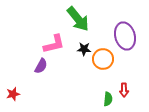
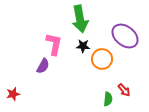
green arrow: moved 2 px right; rotated 28 degrees clockwise
purple ellipse: rotated 36 degrees counterclockwise
pink L-shape: rotated 65 degrees counterclockwise
black star: moved 1 px left, 3 px up
orange circle: moved 1 px left
purple semicircle: moved 2 px right
red arrow: rotated 40 degrees counterclockwise
